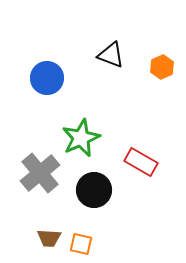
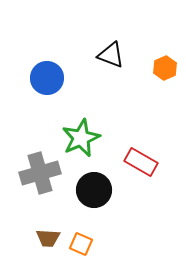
orange hexagon: moved 3 px right, 1 px down
gray cross: rotated 24 degrees clockwise
brown trapezoid: moved 1 px left
orange square: rotated 10 degrees clockwise
